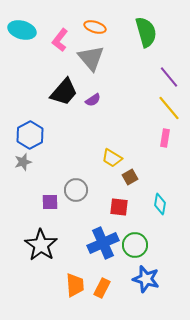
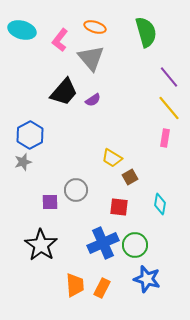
blue star: moved 1 px right
